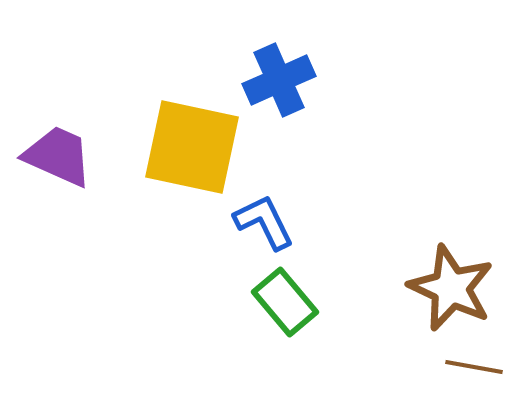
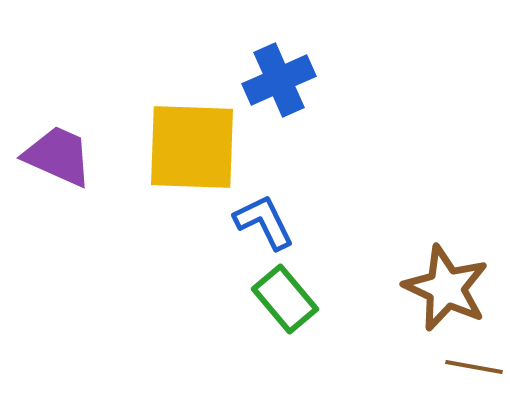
yellow square: rotated 10 degrees counterclockwise
brown star: moved 5 px left
green rectangle: moved 3 px up
